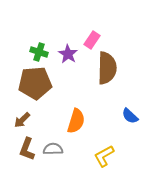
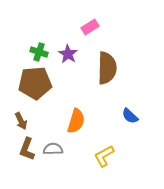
pink rectangle: moved 2 px left, 13 px up; rotated 24 degrees clockwise
brown arrow: moved 1 px left, 1 px down; rotated 72 degrees counterclockwise
